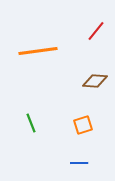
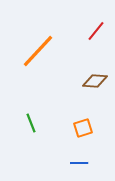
orange line: rotated 39 degrees counterclockwise
orange square: moved 3 px down
